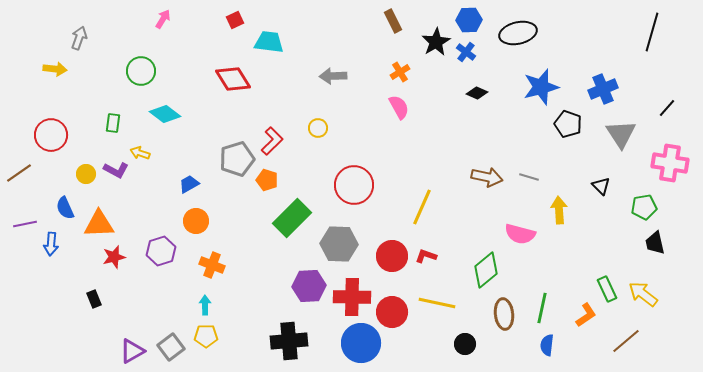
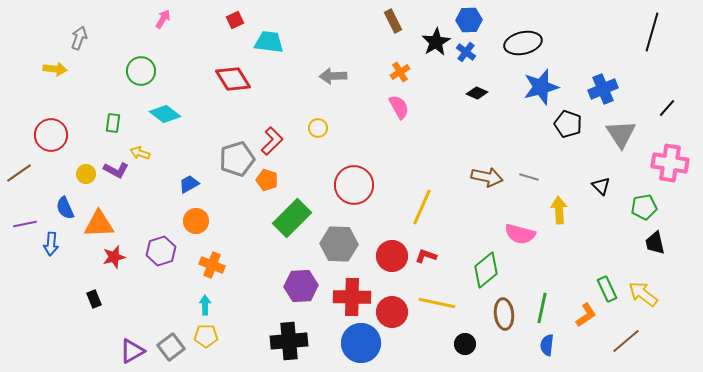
black ellipse at (518, 33): moved 5 px right, 10 px down
purple hexagon at (309, 286): moved 8 px left
